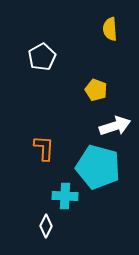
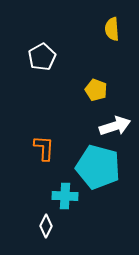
yellow semicircle: moved 2 px right
